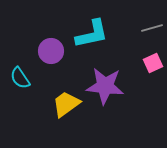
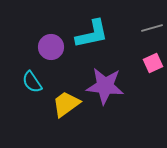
purple circle: moved 4 px up
cyan semicircle: moved 12 px right, 4 px down
